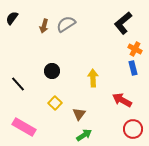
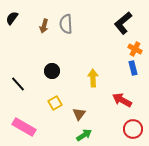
gray semicircle: rotated 60 degrees counterclockwise
yellow square: rotated 16 degrees clockwise
